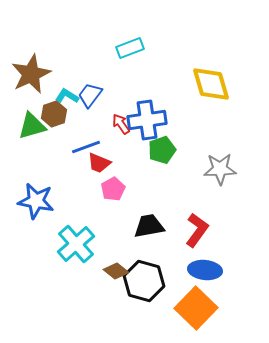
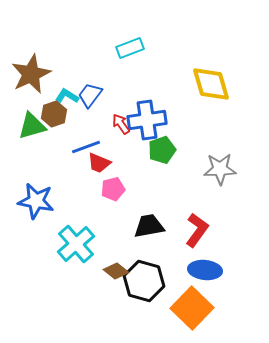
pink pentagon: rotated 15 degrees clockwise
orange square: moved 4 px left
